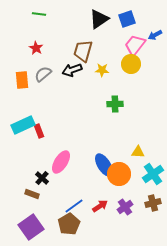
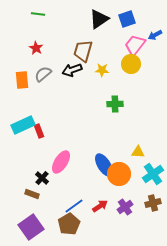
green line: moved 1 px left
